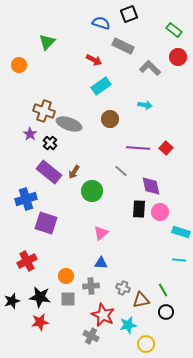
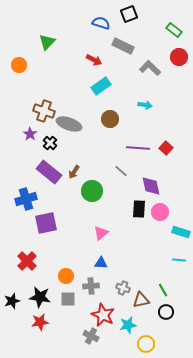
red circle at (178, 57): moved 1 px right
purple square at (46, 223): rotated 30 degrees counterclockwise
red cross at (27, 261): rotated 18 degrees counterclockwise
